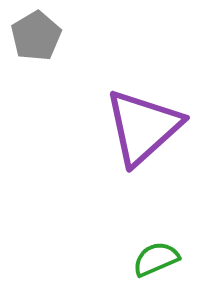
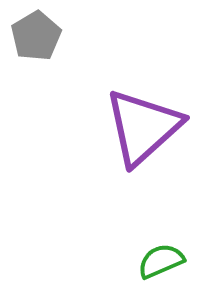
green semicircle: moved 5 px right, 2 px down
